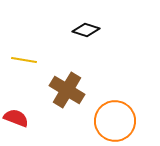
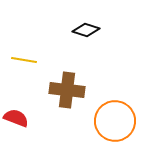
brown cross: rotated 24 degrees counterclockwise
